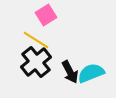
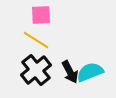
pink square: moved 5 px left; rotated 30 degrees clockwise
black cross: moved 8 px down
cyan semicircle: moved 1 px left, 1 px up
